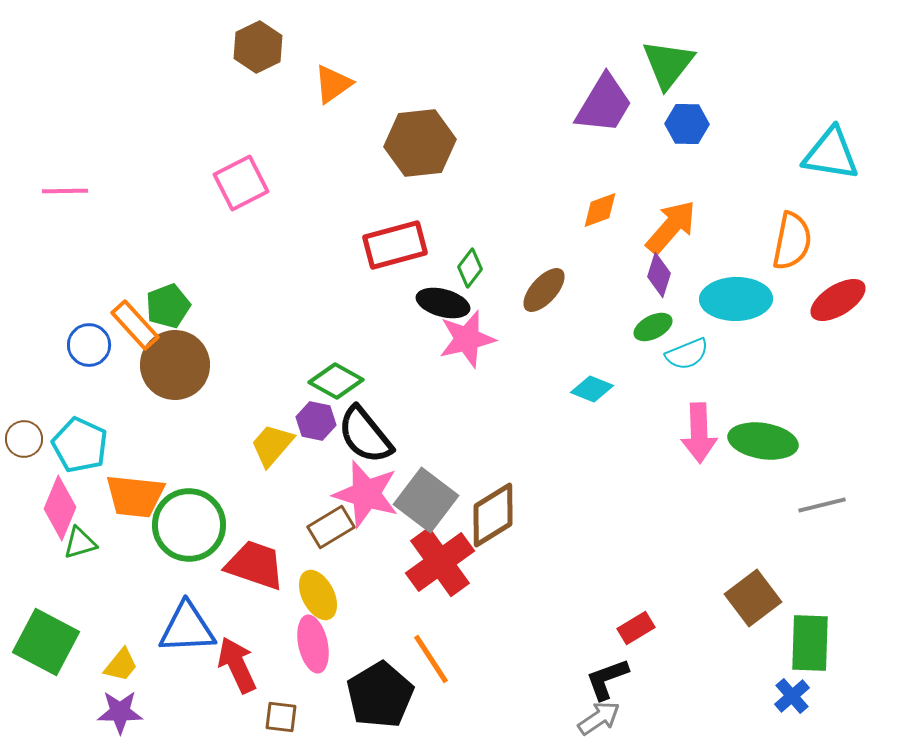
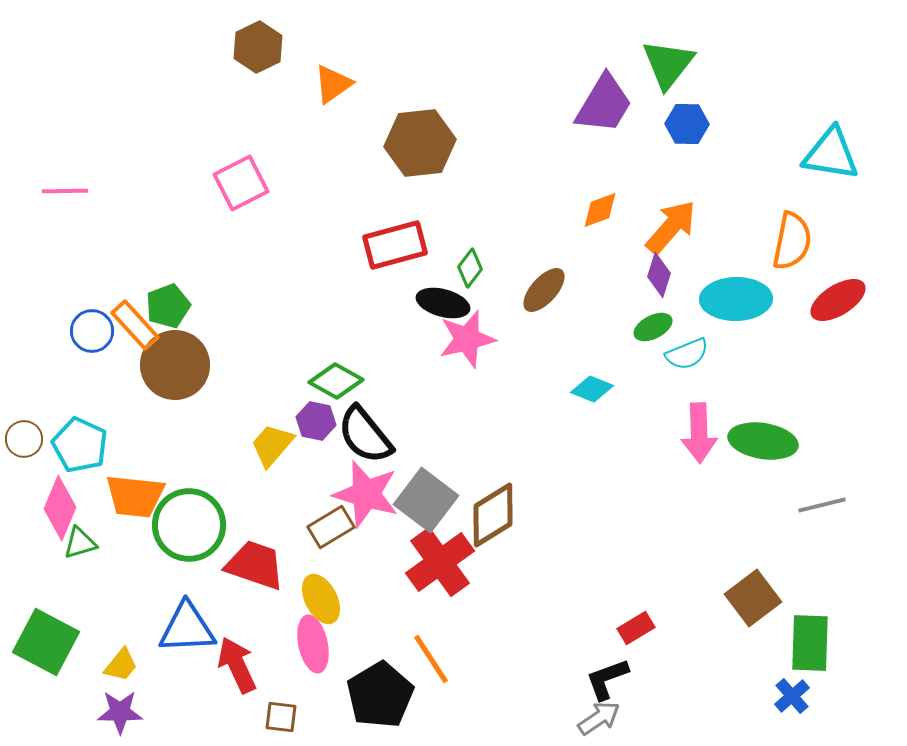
blue circle at (89, 345): moved 3 px right, 14 px up
yellow ellipse at (318, 595): moved 3 px right, 4 px down
